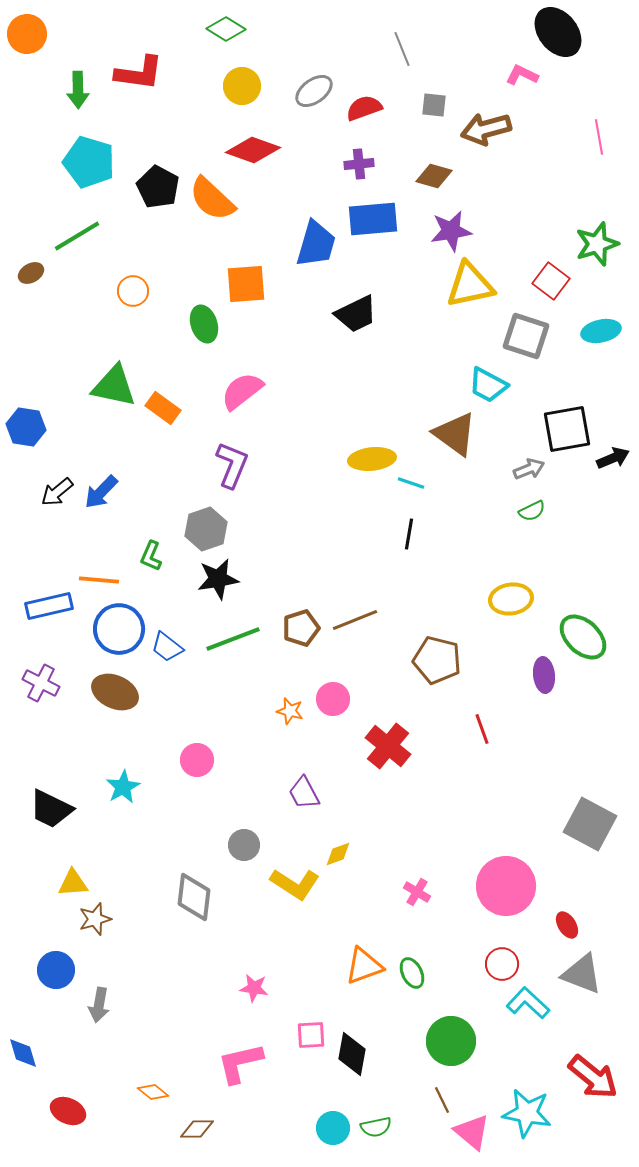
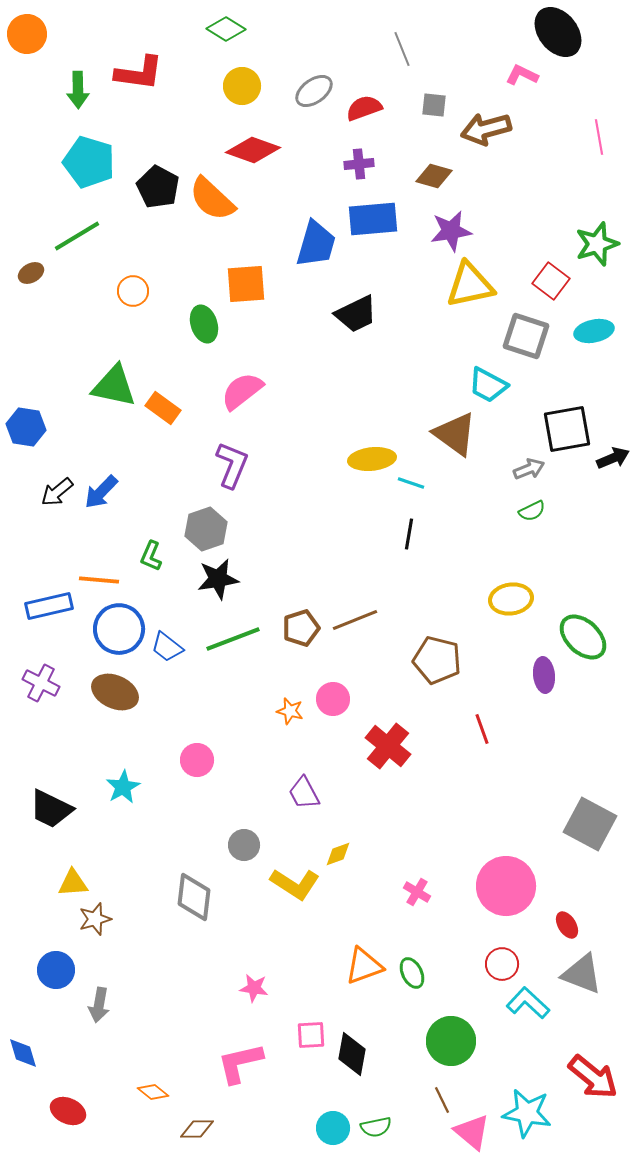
cyan ellipse at (601, 331): moved 7 px left
